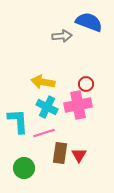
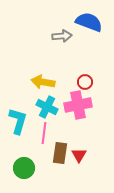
red circle: moved 1 px left, 2 px up
cyan L-shape: rotated 20 degrees clockwise
pink line: rotated 65 degrees counterclockwise
